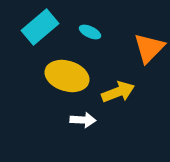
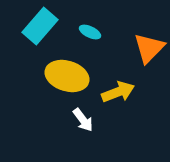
cyan rectangle: moved 1 px up; rotated 9 degrees counterclockwise
white arrow: rotated 50 degrees clockwise
